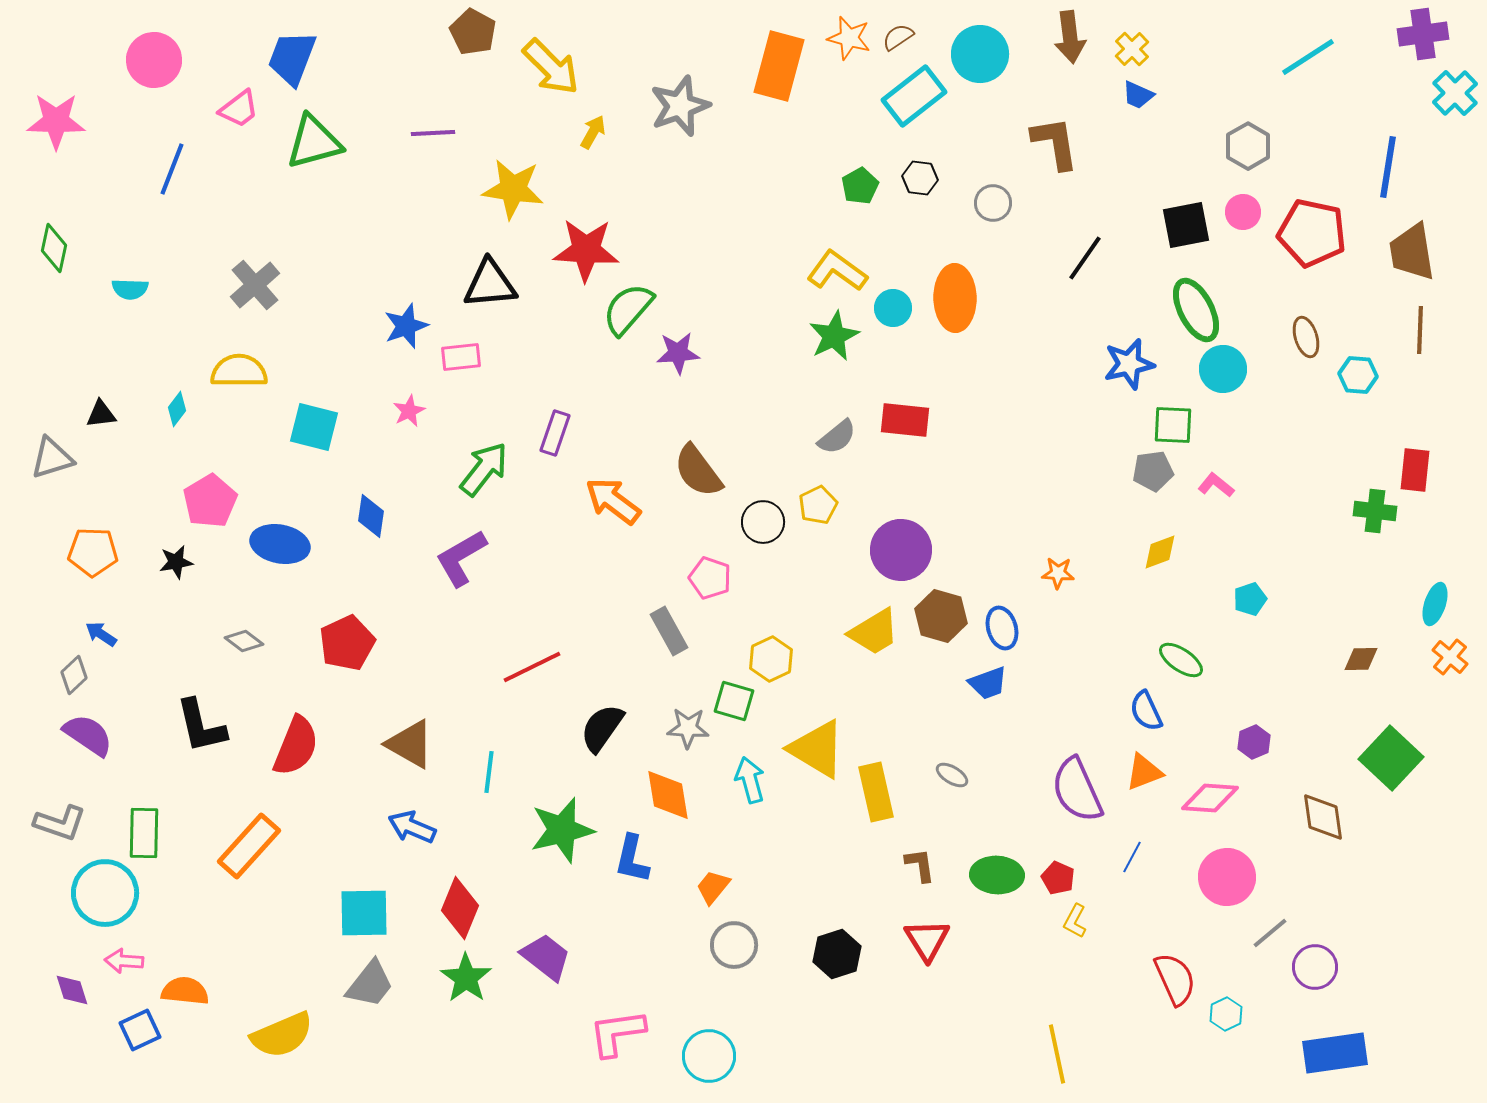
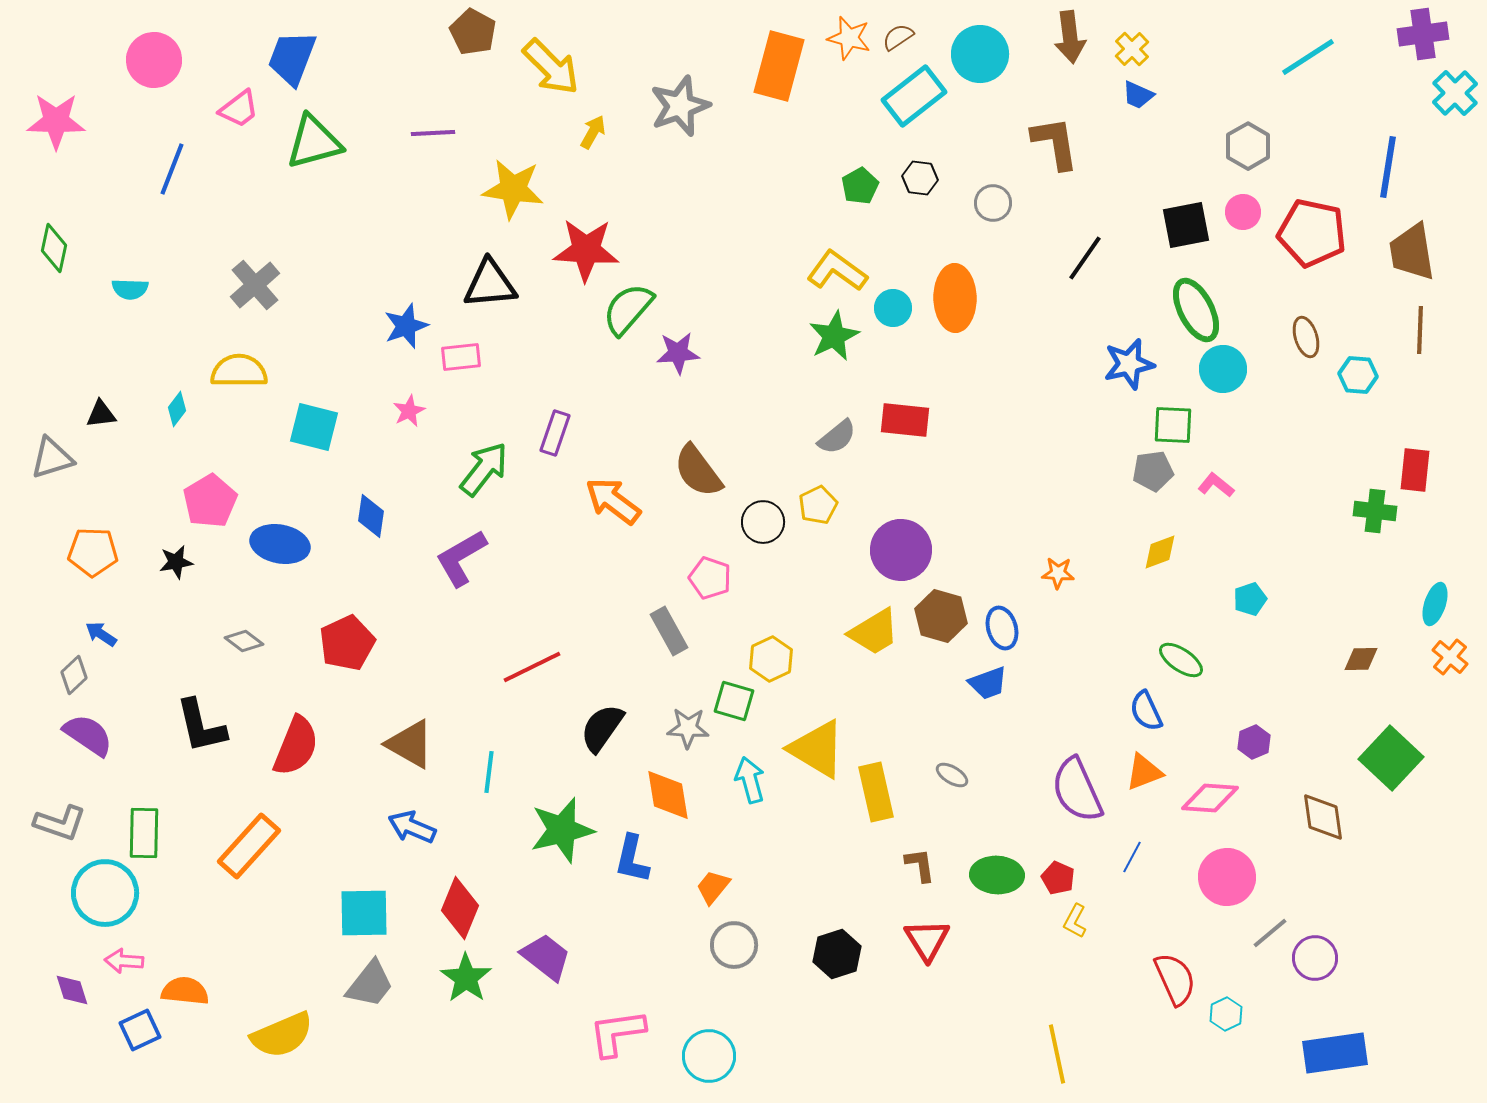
purple circle at (1315, 967): moved 9 px up
